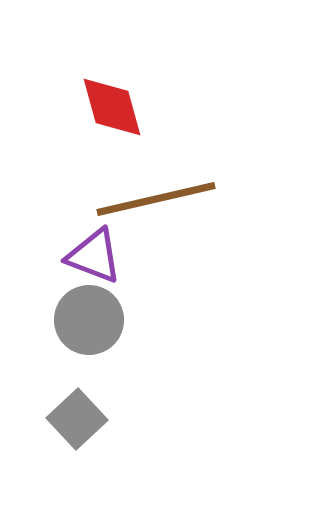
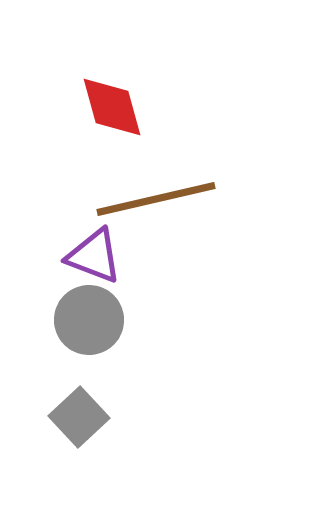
gray square: moved 2 px right, 2 px up
